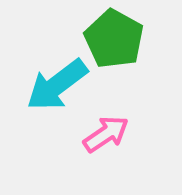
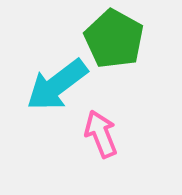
pink arrow: moved 5 px left; rotated 78 degrees counterclockwise
